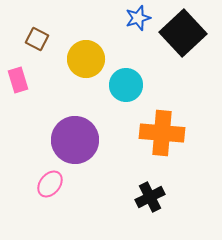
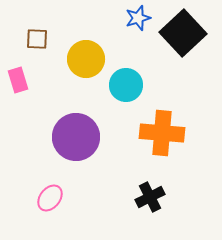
brown square: rotated 25 degrees counterclockwise
purple circle: moved 1 px right, 3 px up
pink ellipse: moved 14 px down
